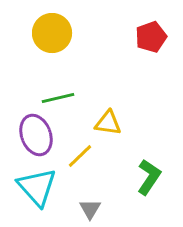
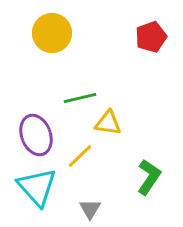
green line: moved 22 px right
